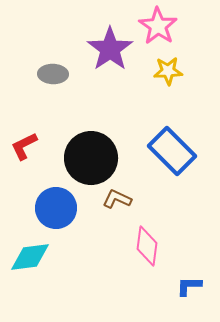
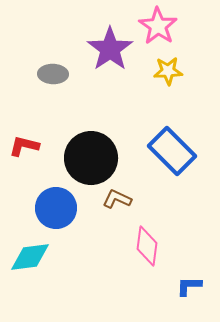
red L-shape: rotated 40 degrees clockwise
